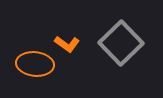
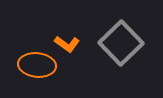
orange ellipse: moved 2 px right, 1 px down
